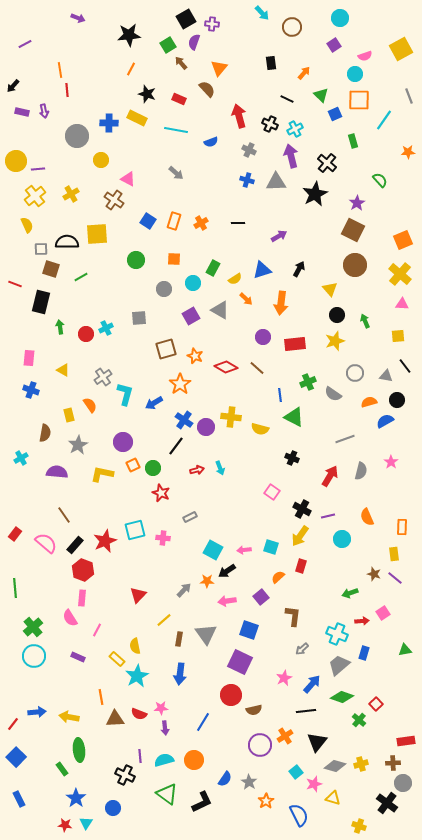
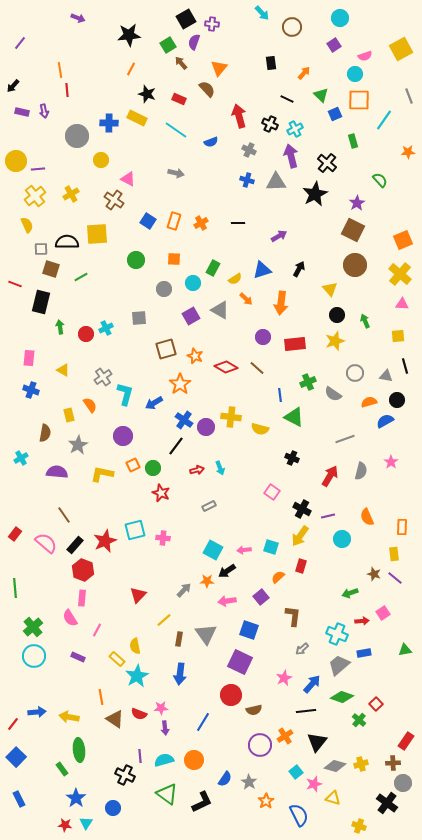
purple line at (25, 44): moved 5 px left, 1 px up; rotated 24 degrees counterclockwise
cyan line at (176, 130): rotated 25 degrees clockwise
gray arrow at (176, 173): rotated 28 degrees counterclockwise
black line at (405, 366): rotated 21 degrees clockwise
purple circle at (123, 442): moved 6 px up
gray rectangle at (190, 517): moved 19 px right, 11 px up
blue rectangle at (364, 653): rotated 64 degrees clockwise
brown triangle at (115, 719): rotated 36 degrees clockwise
red rectangle at (406, 741): rotated 48 degrees counterclockwise
